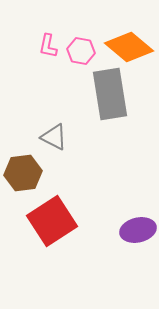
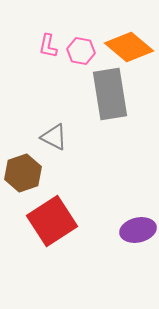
brown hexagon: rotated 12 degrees counterclockwise
